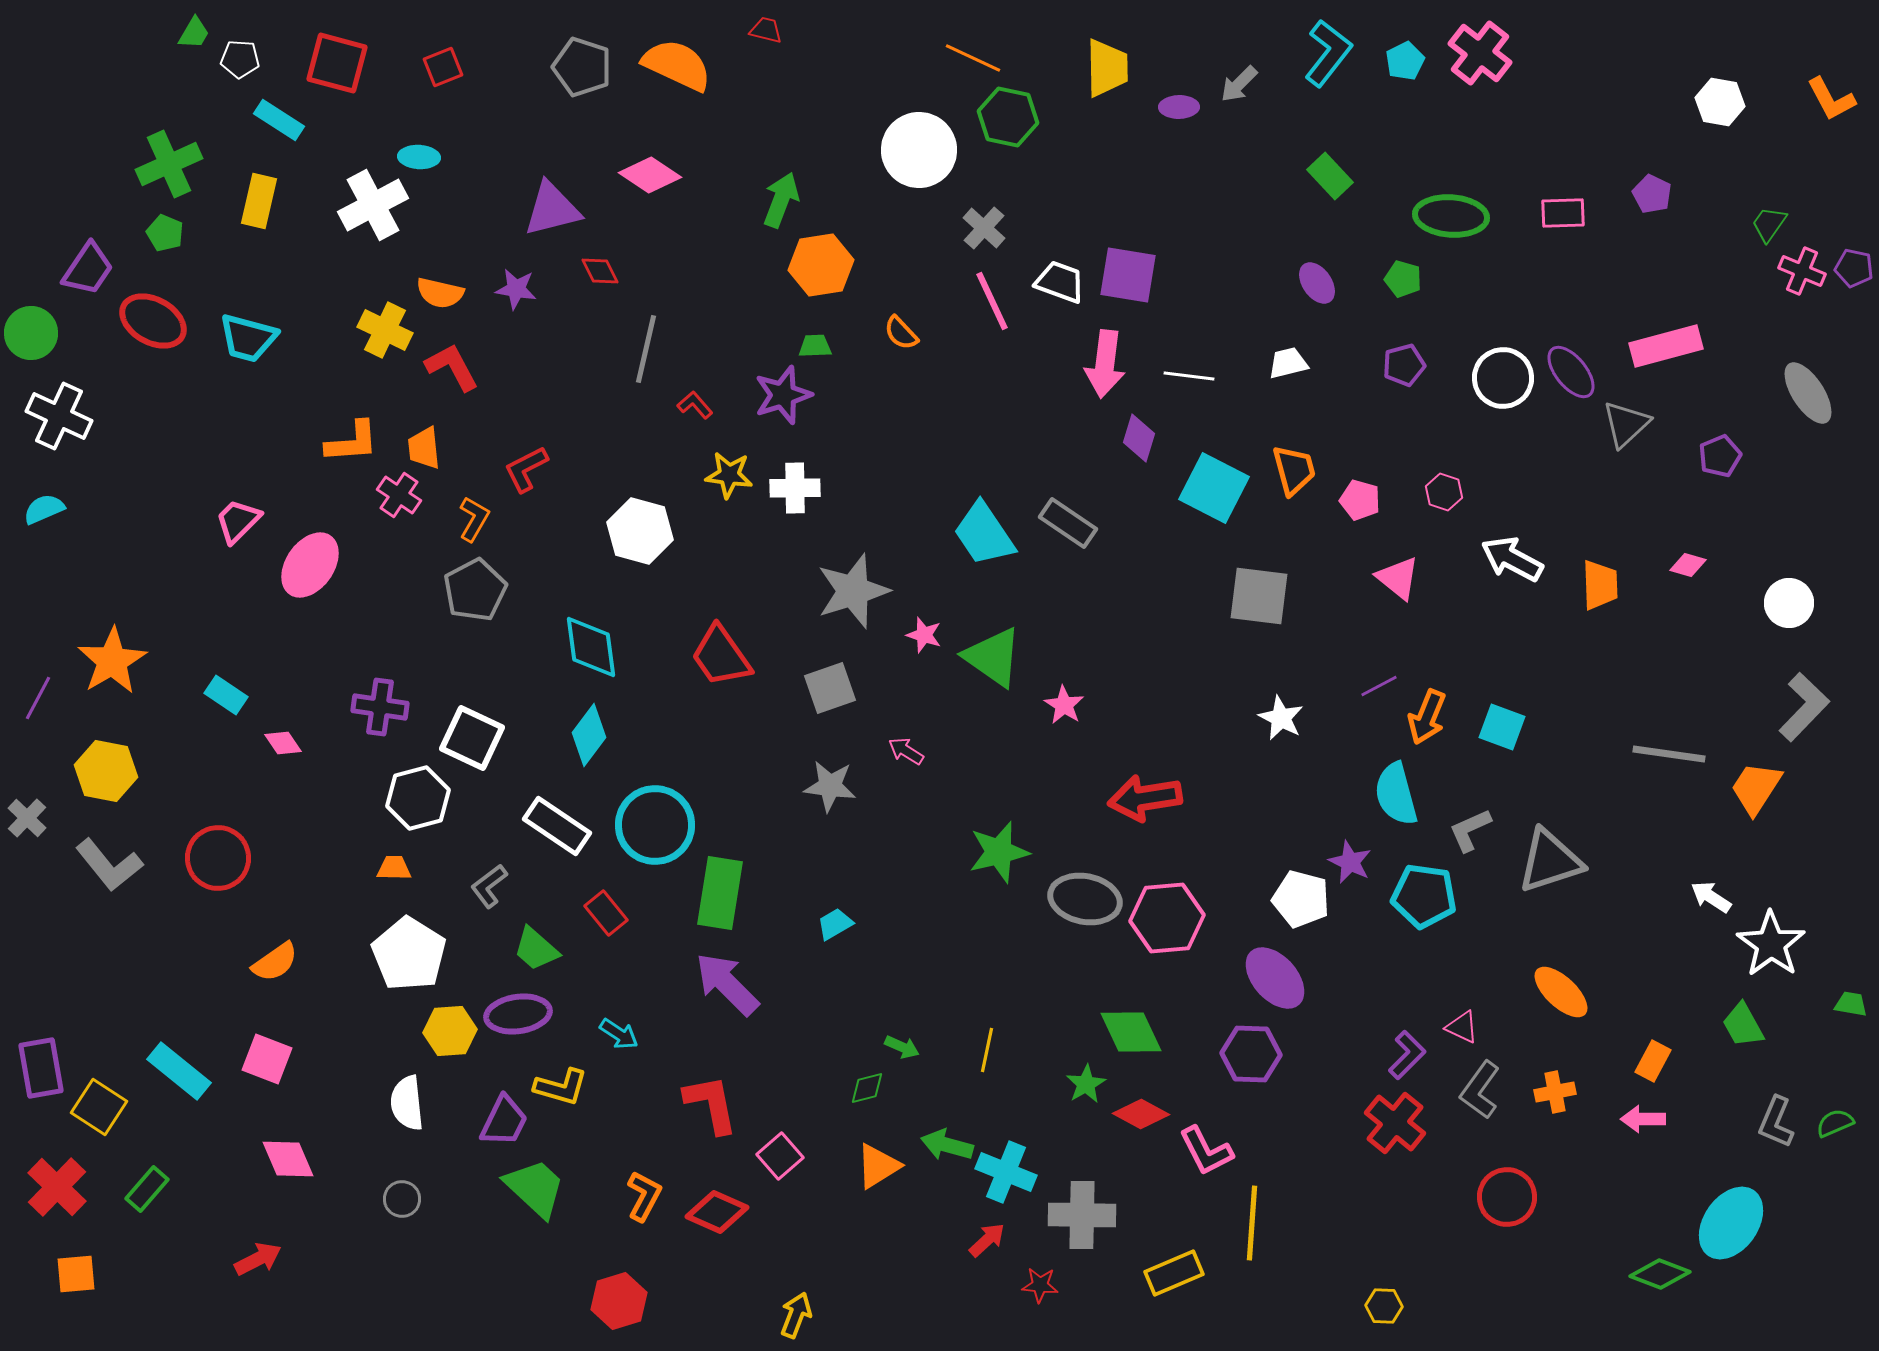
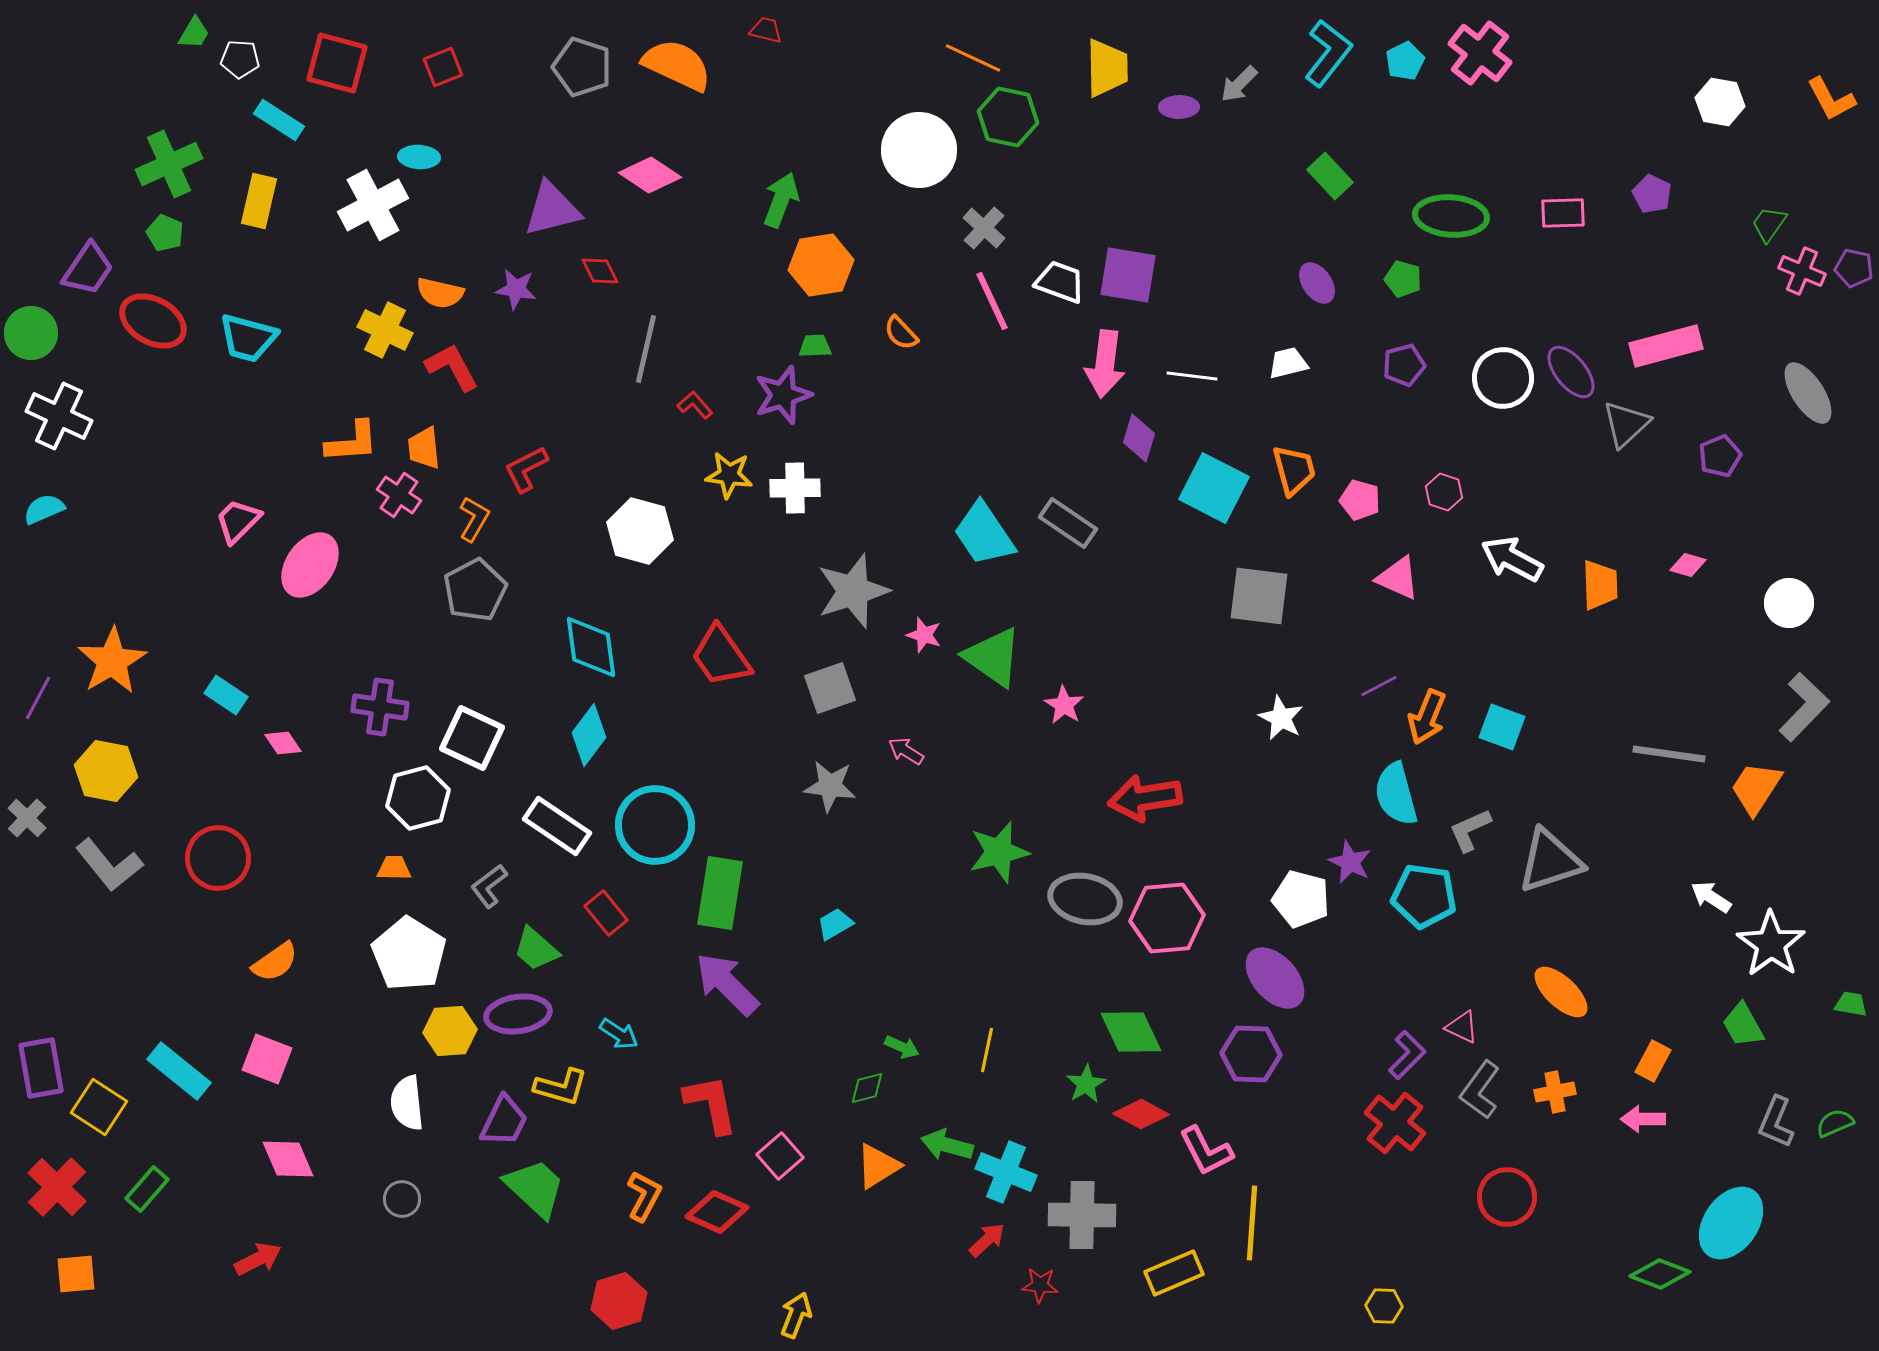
white line at (1189, 376): moved 3 px right
pink triangle at (1398, 578): rotated 15 degrees counterclockwise
